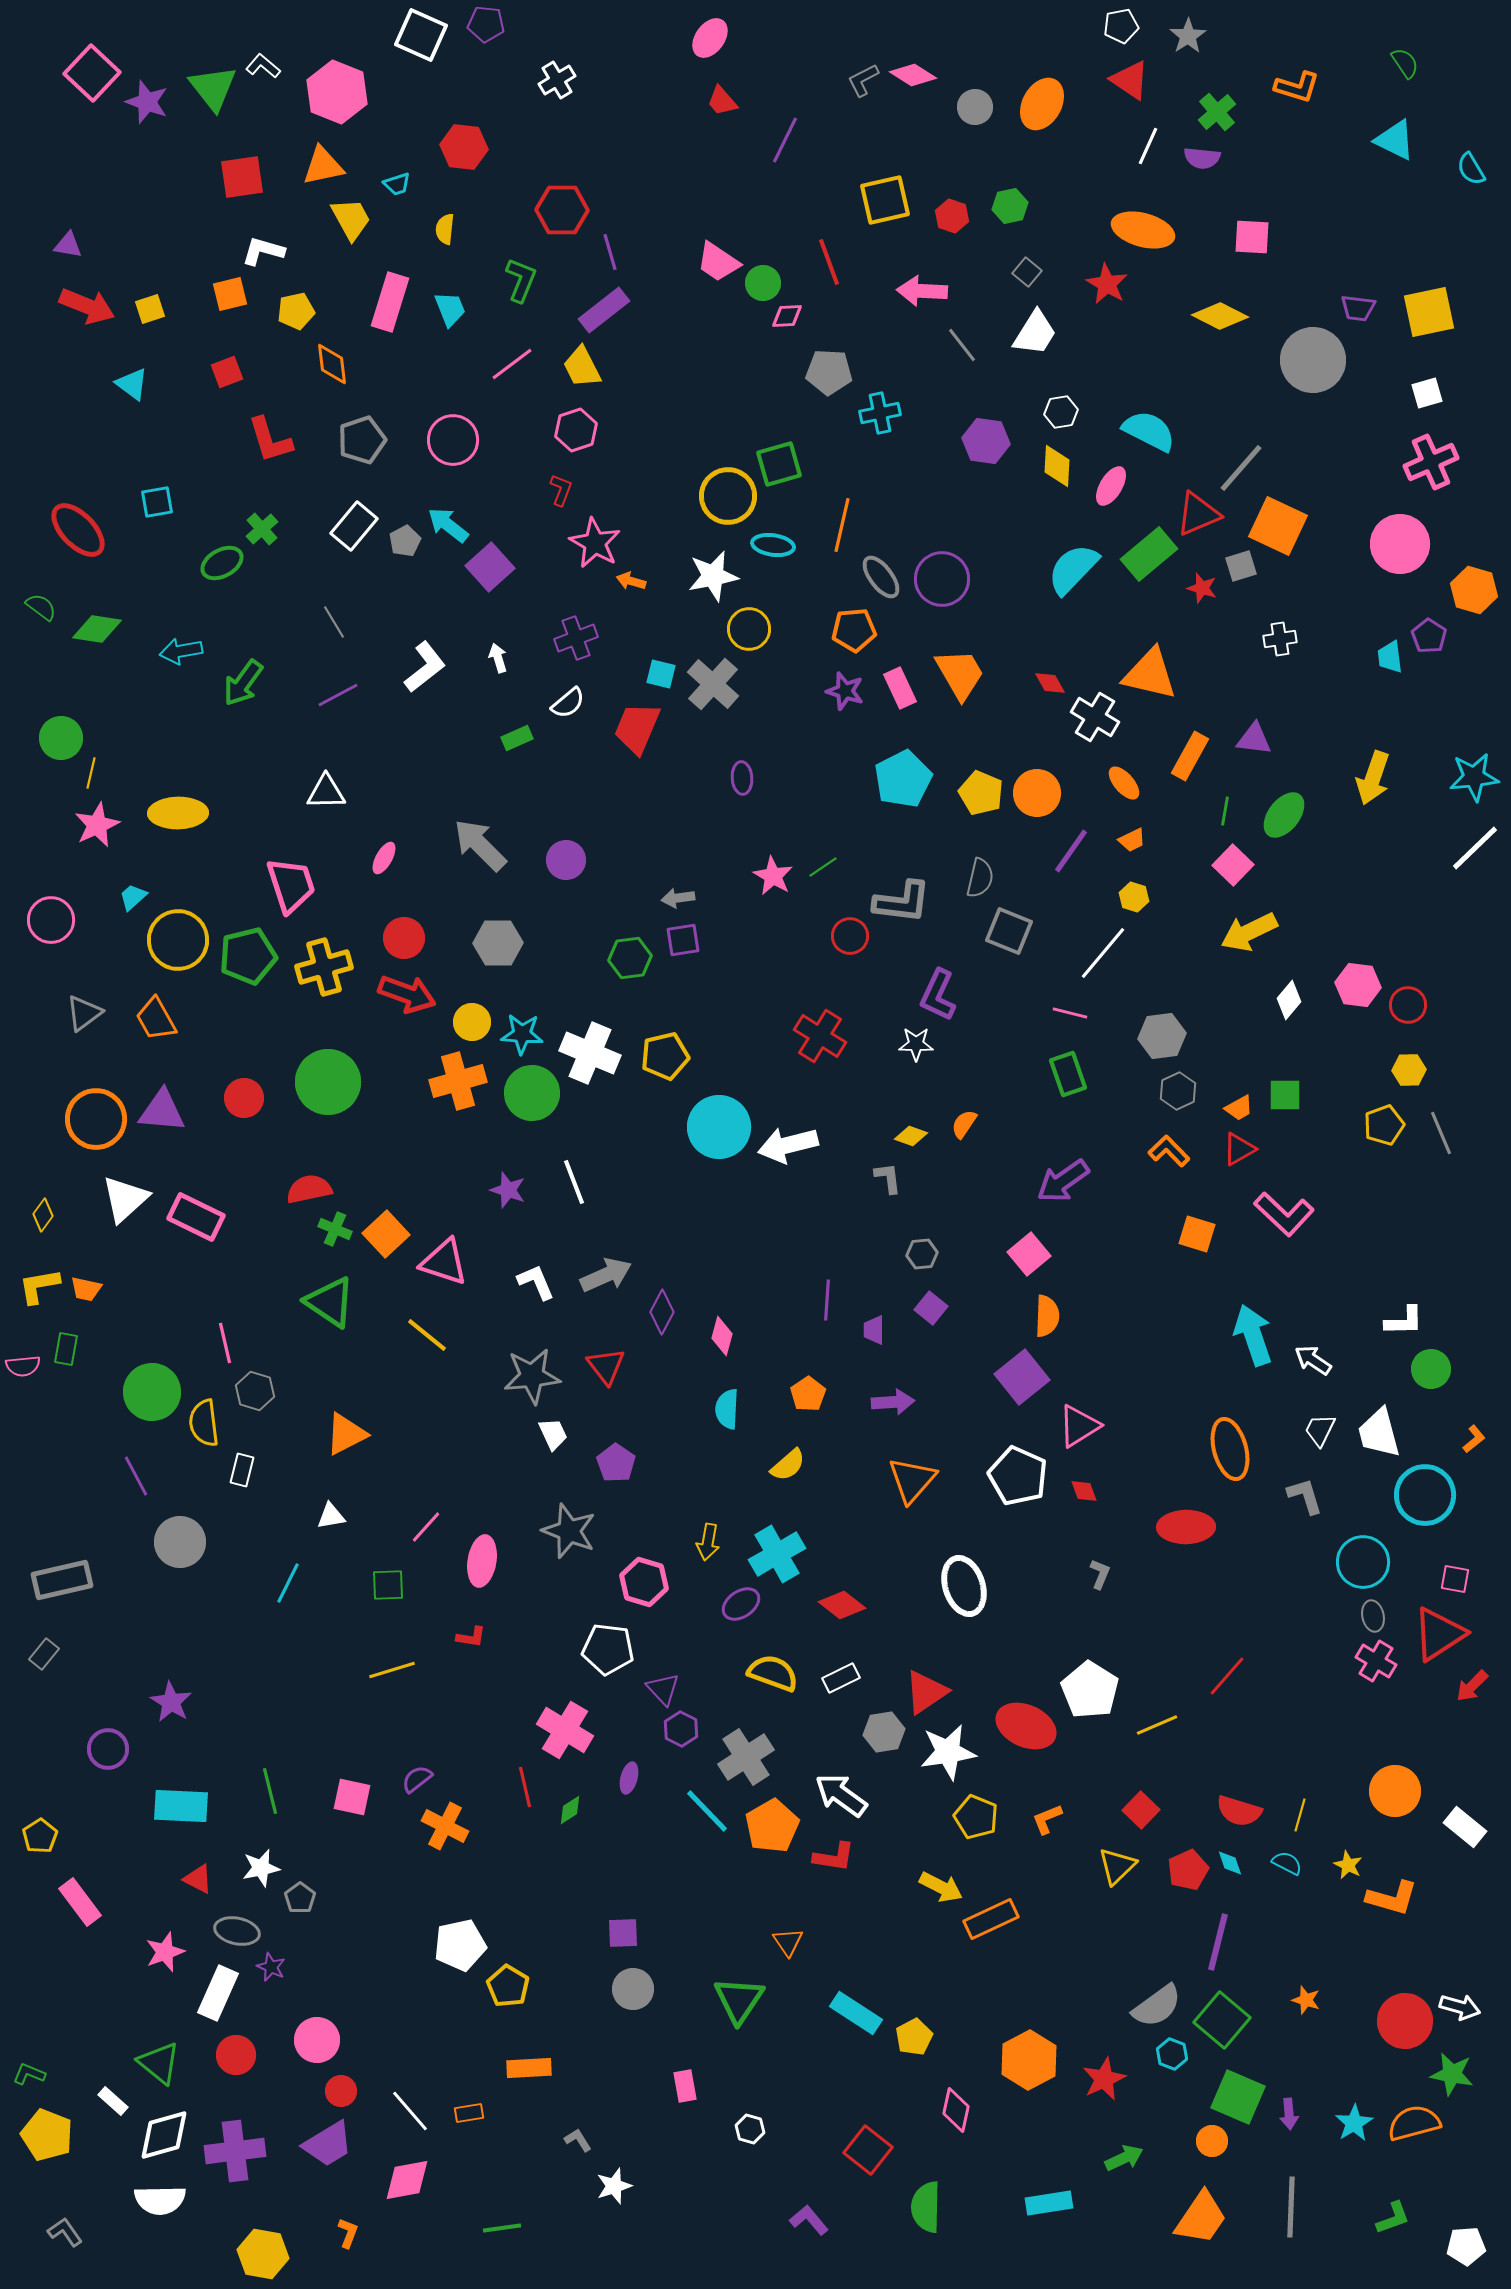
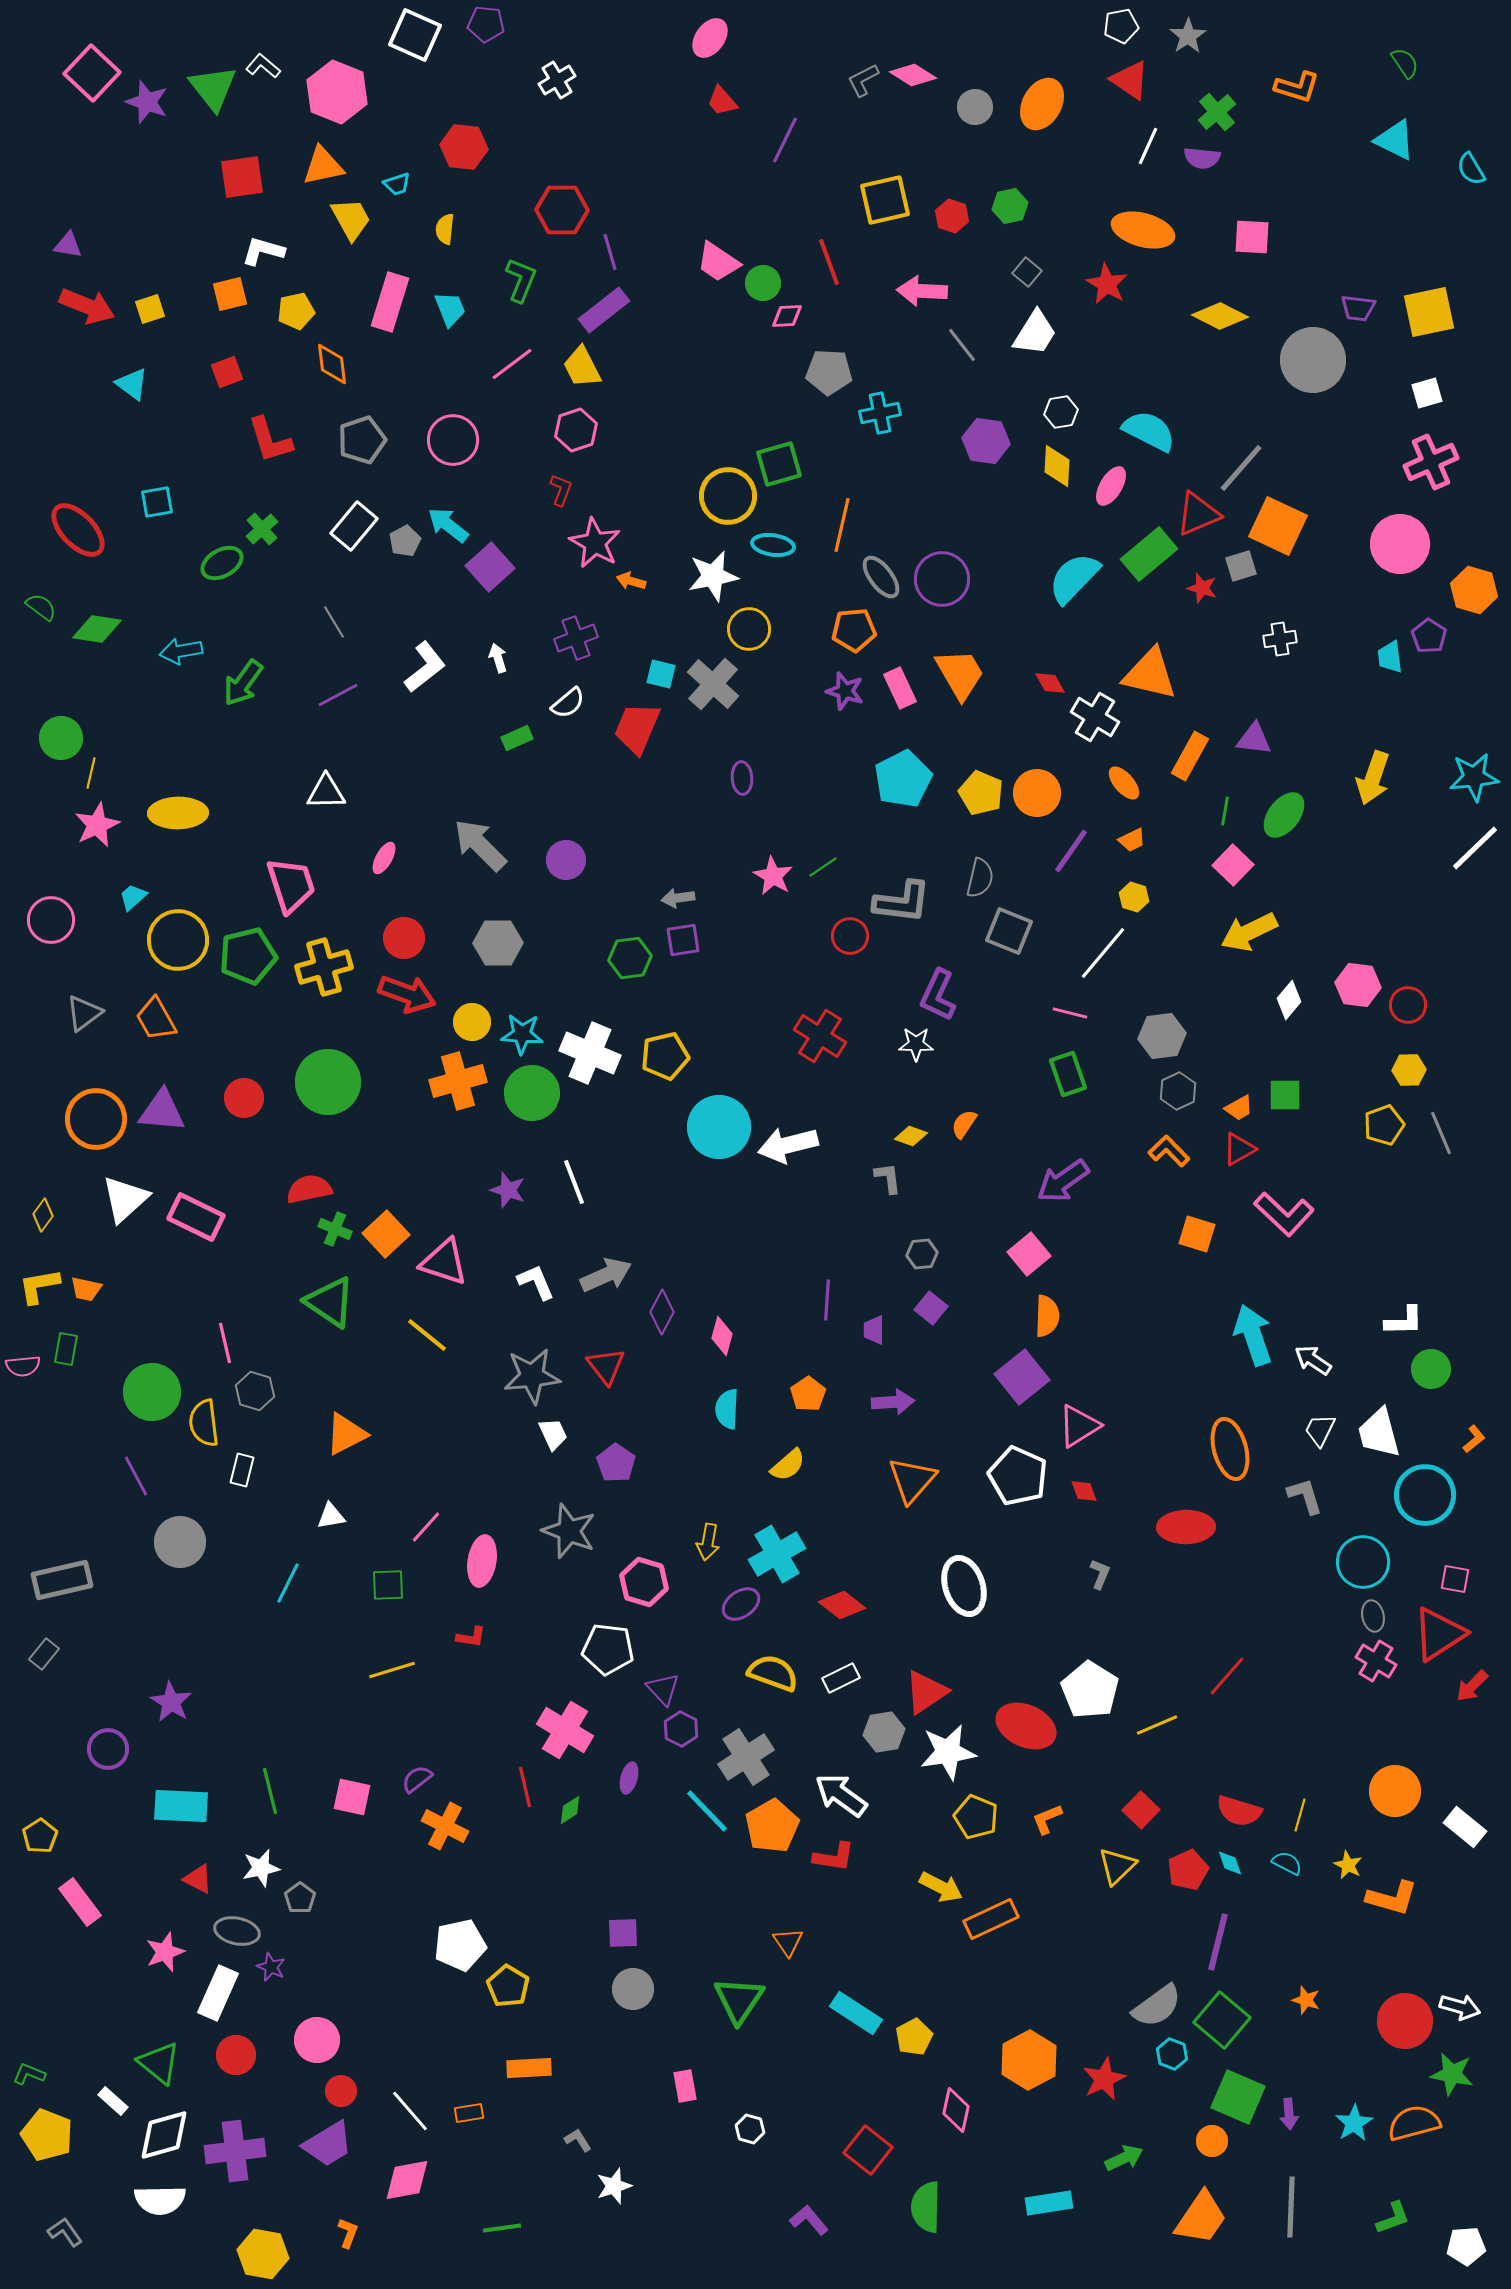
white square at (421, 35): moved 6 px left
cyan semicircle at (1073, 569): moved 1 px right, 9 px down
